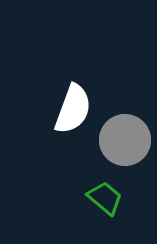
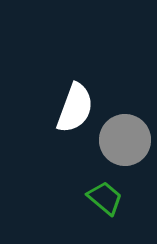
white semicircle: moved 2 px right, 1 px up
